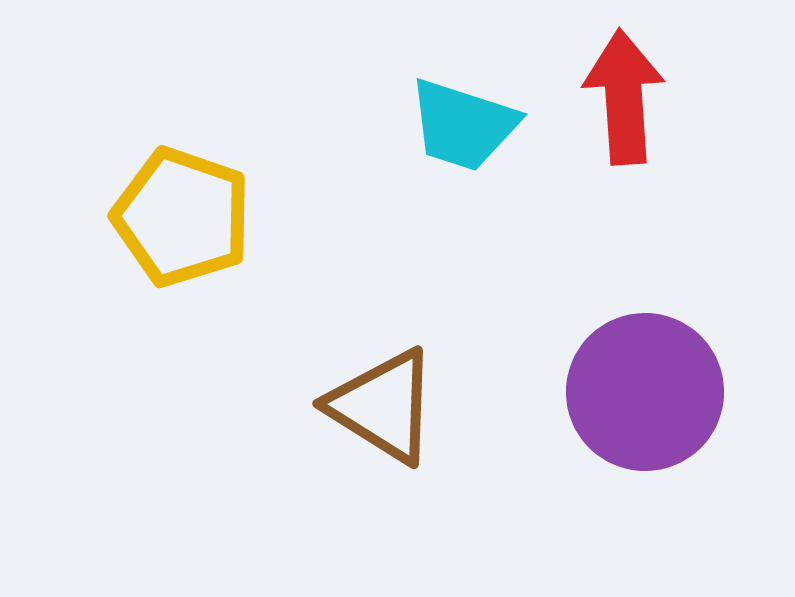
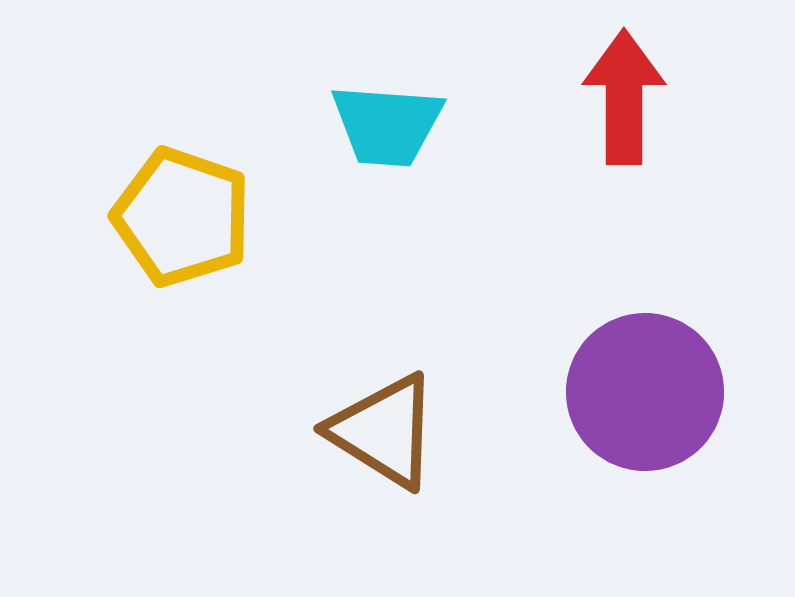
red arrow: rotated 4 degrees clockwise
cyan trapezoid: moved 76 px left; rotated 14 degrees counterclockwise
brown triangle: moved 1 px right, 25 px down
